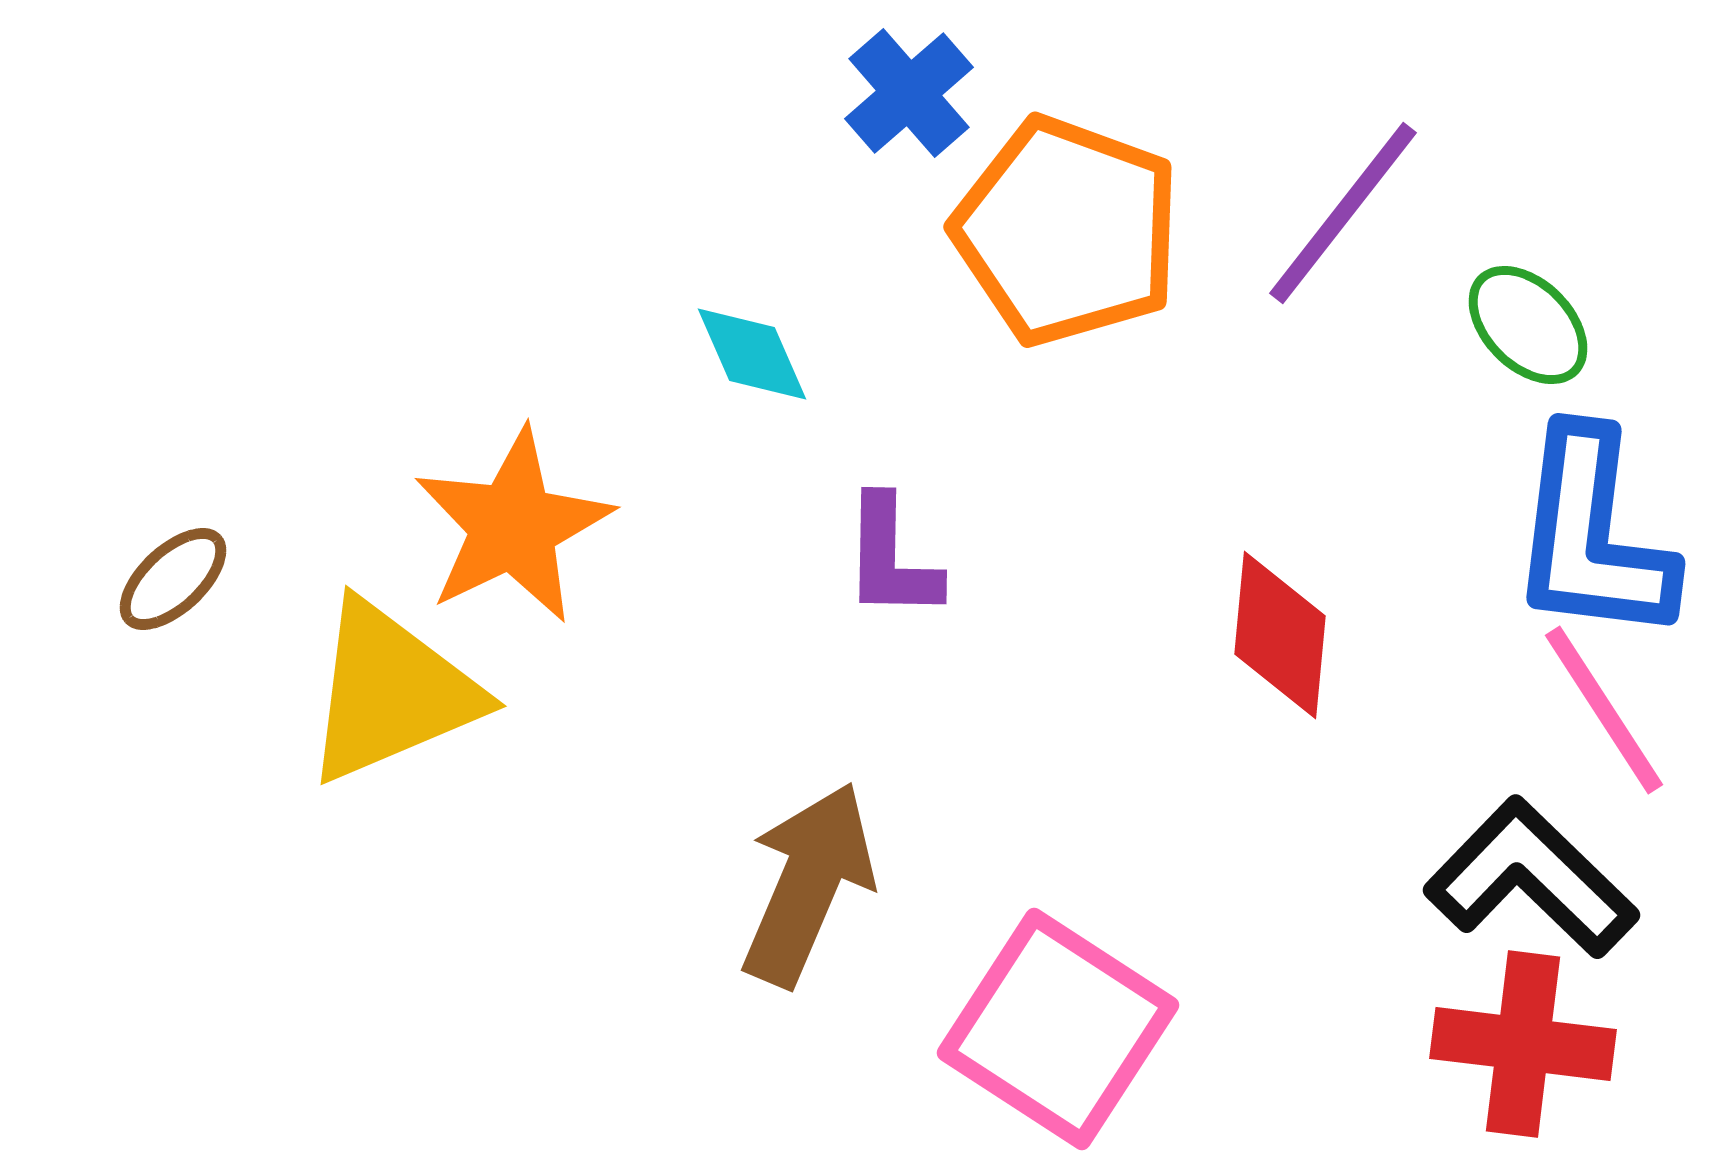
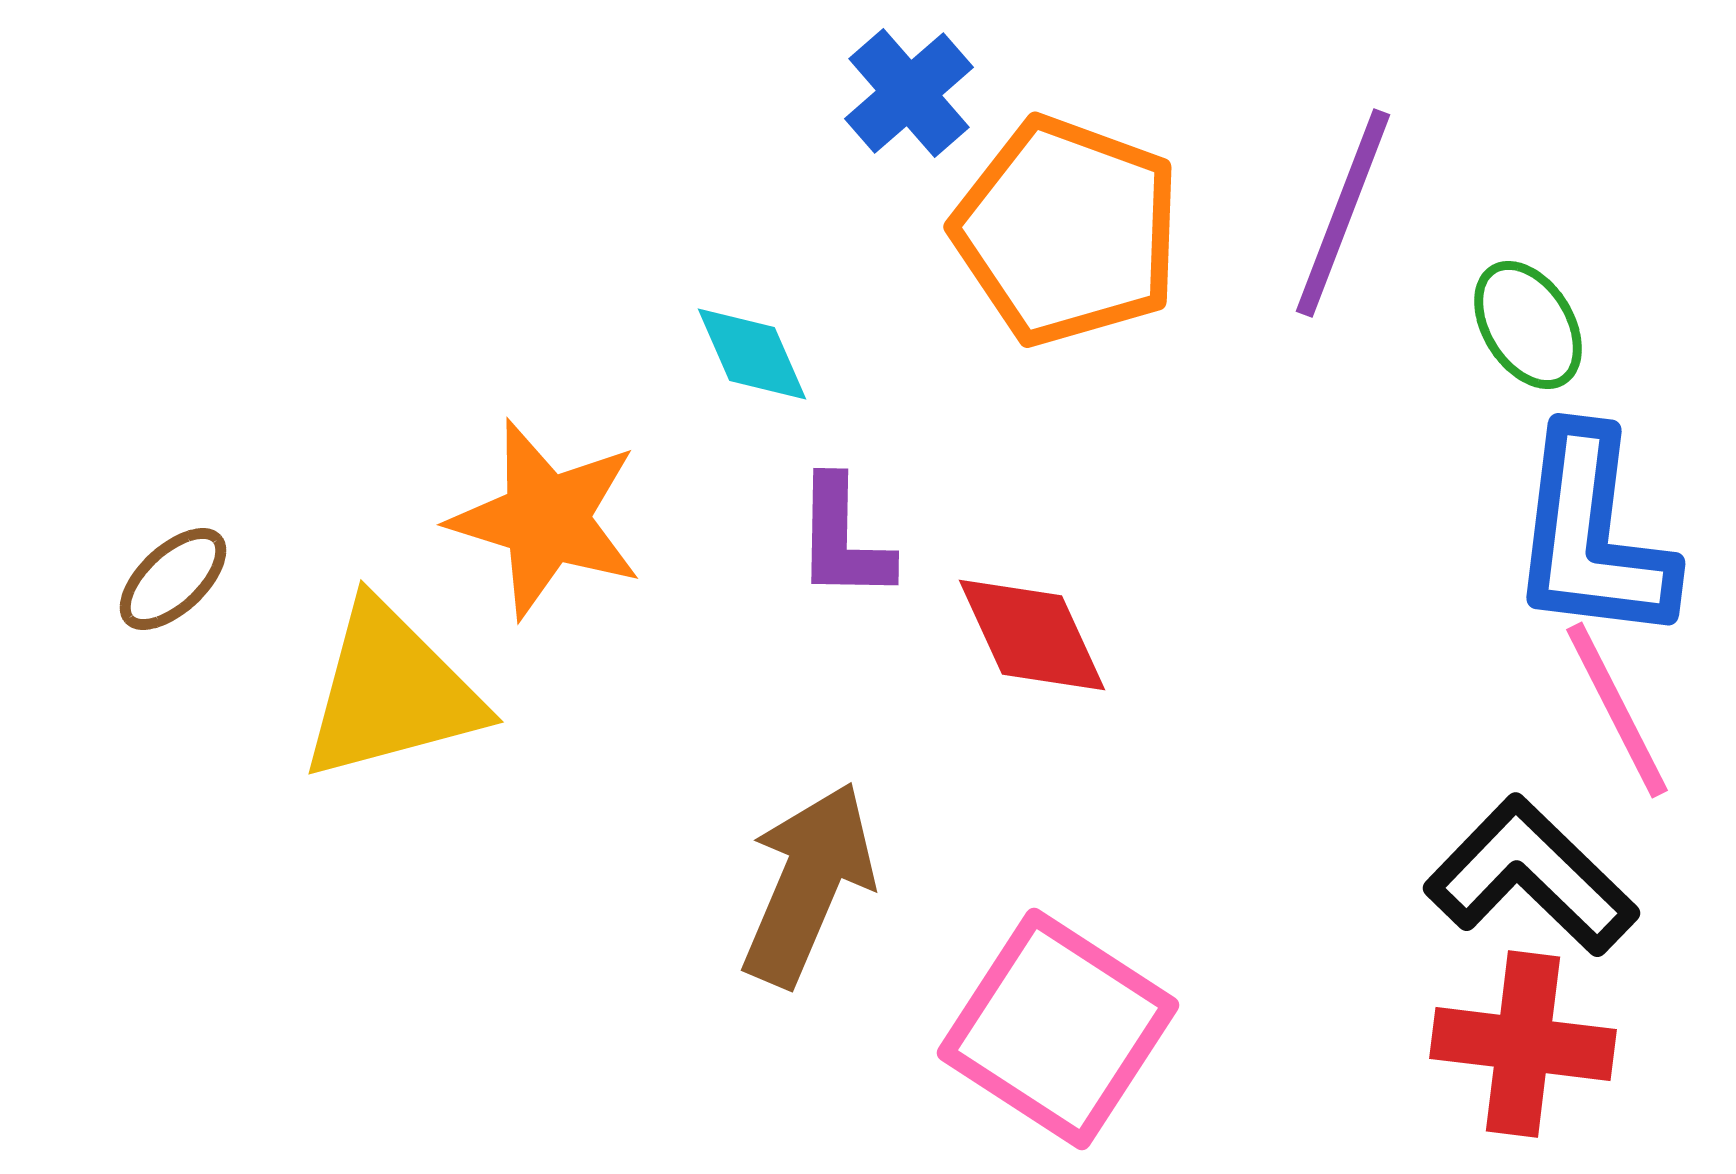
purple line: rotated 17 degrees counterclockwise
green ellipse: rotated 13 degrees clockwise
orange star: moved 33 px right, 7 px up; rotated 29 degrees counterclockwise
purple L-shape: moved 48 px left, 19 px up
red diamond: moved 248 px left; rotated 30 degrees counterclockwise
yellow triangle: rotated 8 degrees clockwise
pink line: moved 13 px right; rotated 6 degrees clockwise
black L-shape: moved 2 px up
